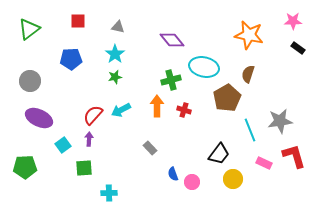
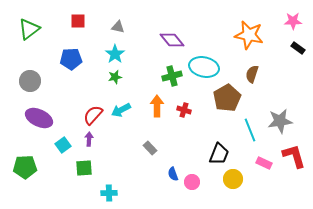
brown semicircle: moved 4 px right
green cross: moved 1 px right, 4 px up
black trapezoid: rotated 15 degrees counterclockwise
